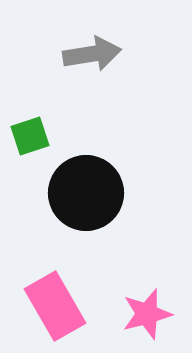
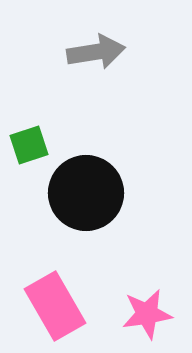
gray arrow: moved 4 px right, 2 px up
green square: moved 1 px left, 9 px down
pink star: rotated 6 degrees clockwise
